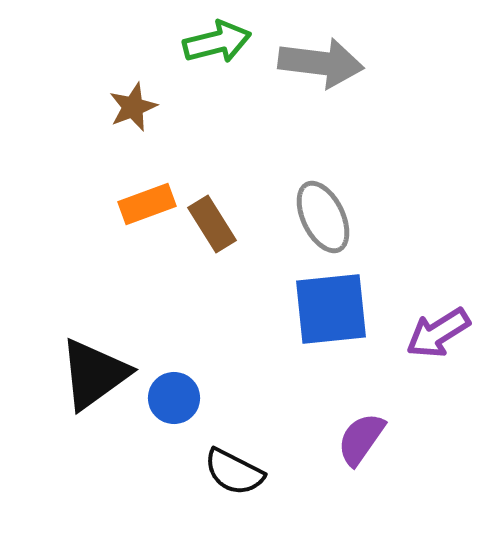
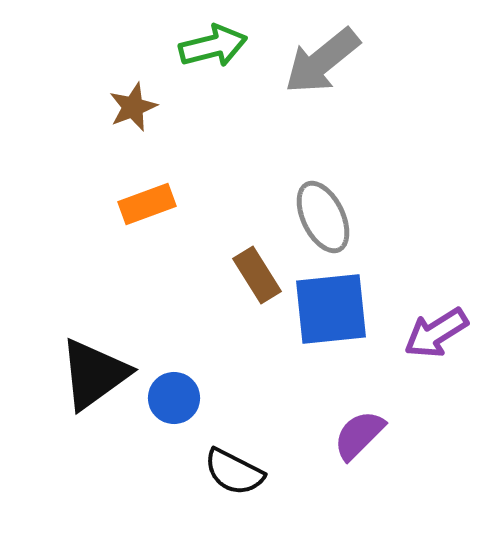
green arrow: moved 4 px left, 4 px down
gray arrow: moved 1 px right, 2 px up; rotated 134 degrees clockwise
brown rectangle: moved 45 px right, 51 px down
purple arrow: moved 2 px left
purple semicircle: moved 2 px left, 4 px up; rotated 10 degrees clockwise
